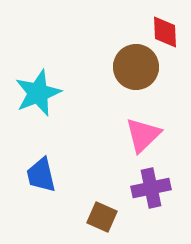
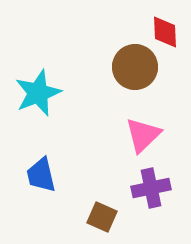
brown circle: moved 1 px left
